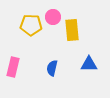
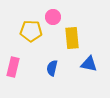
yellow pentagon: moved 6 px down
yellow rectangle: moved 8 px down
blue triangle: rotated 12 degrees clockwise
